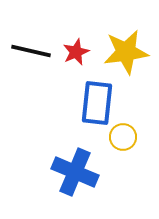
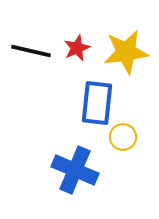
red star: moved 1 px right, 4 px up
blue cross: moved 2 px up
